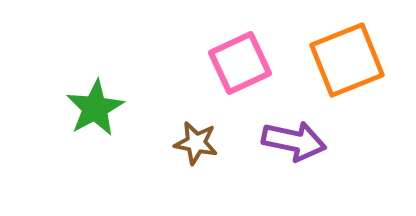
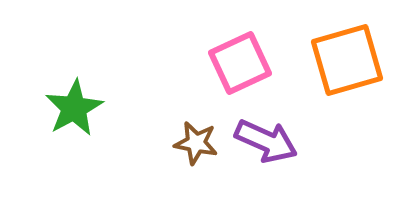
orange square: rotated 6 degrees clockwise
green star: moved 21 px left
purple arrow: moved 28 px left; rotated 12 degrees clockwise
